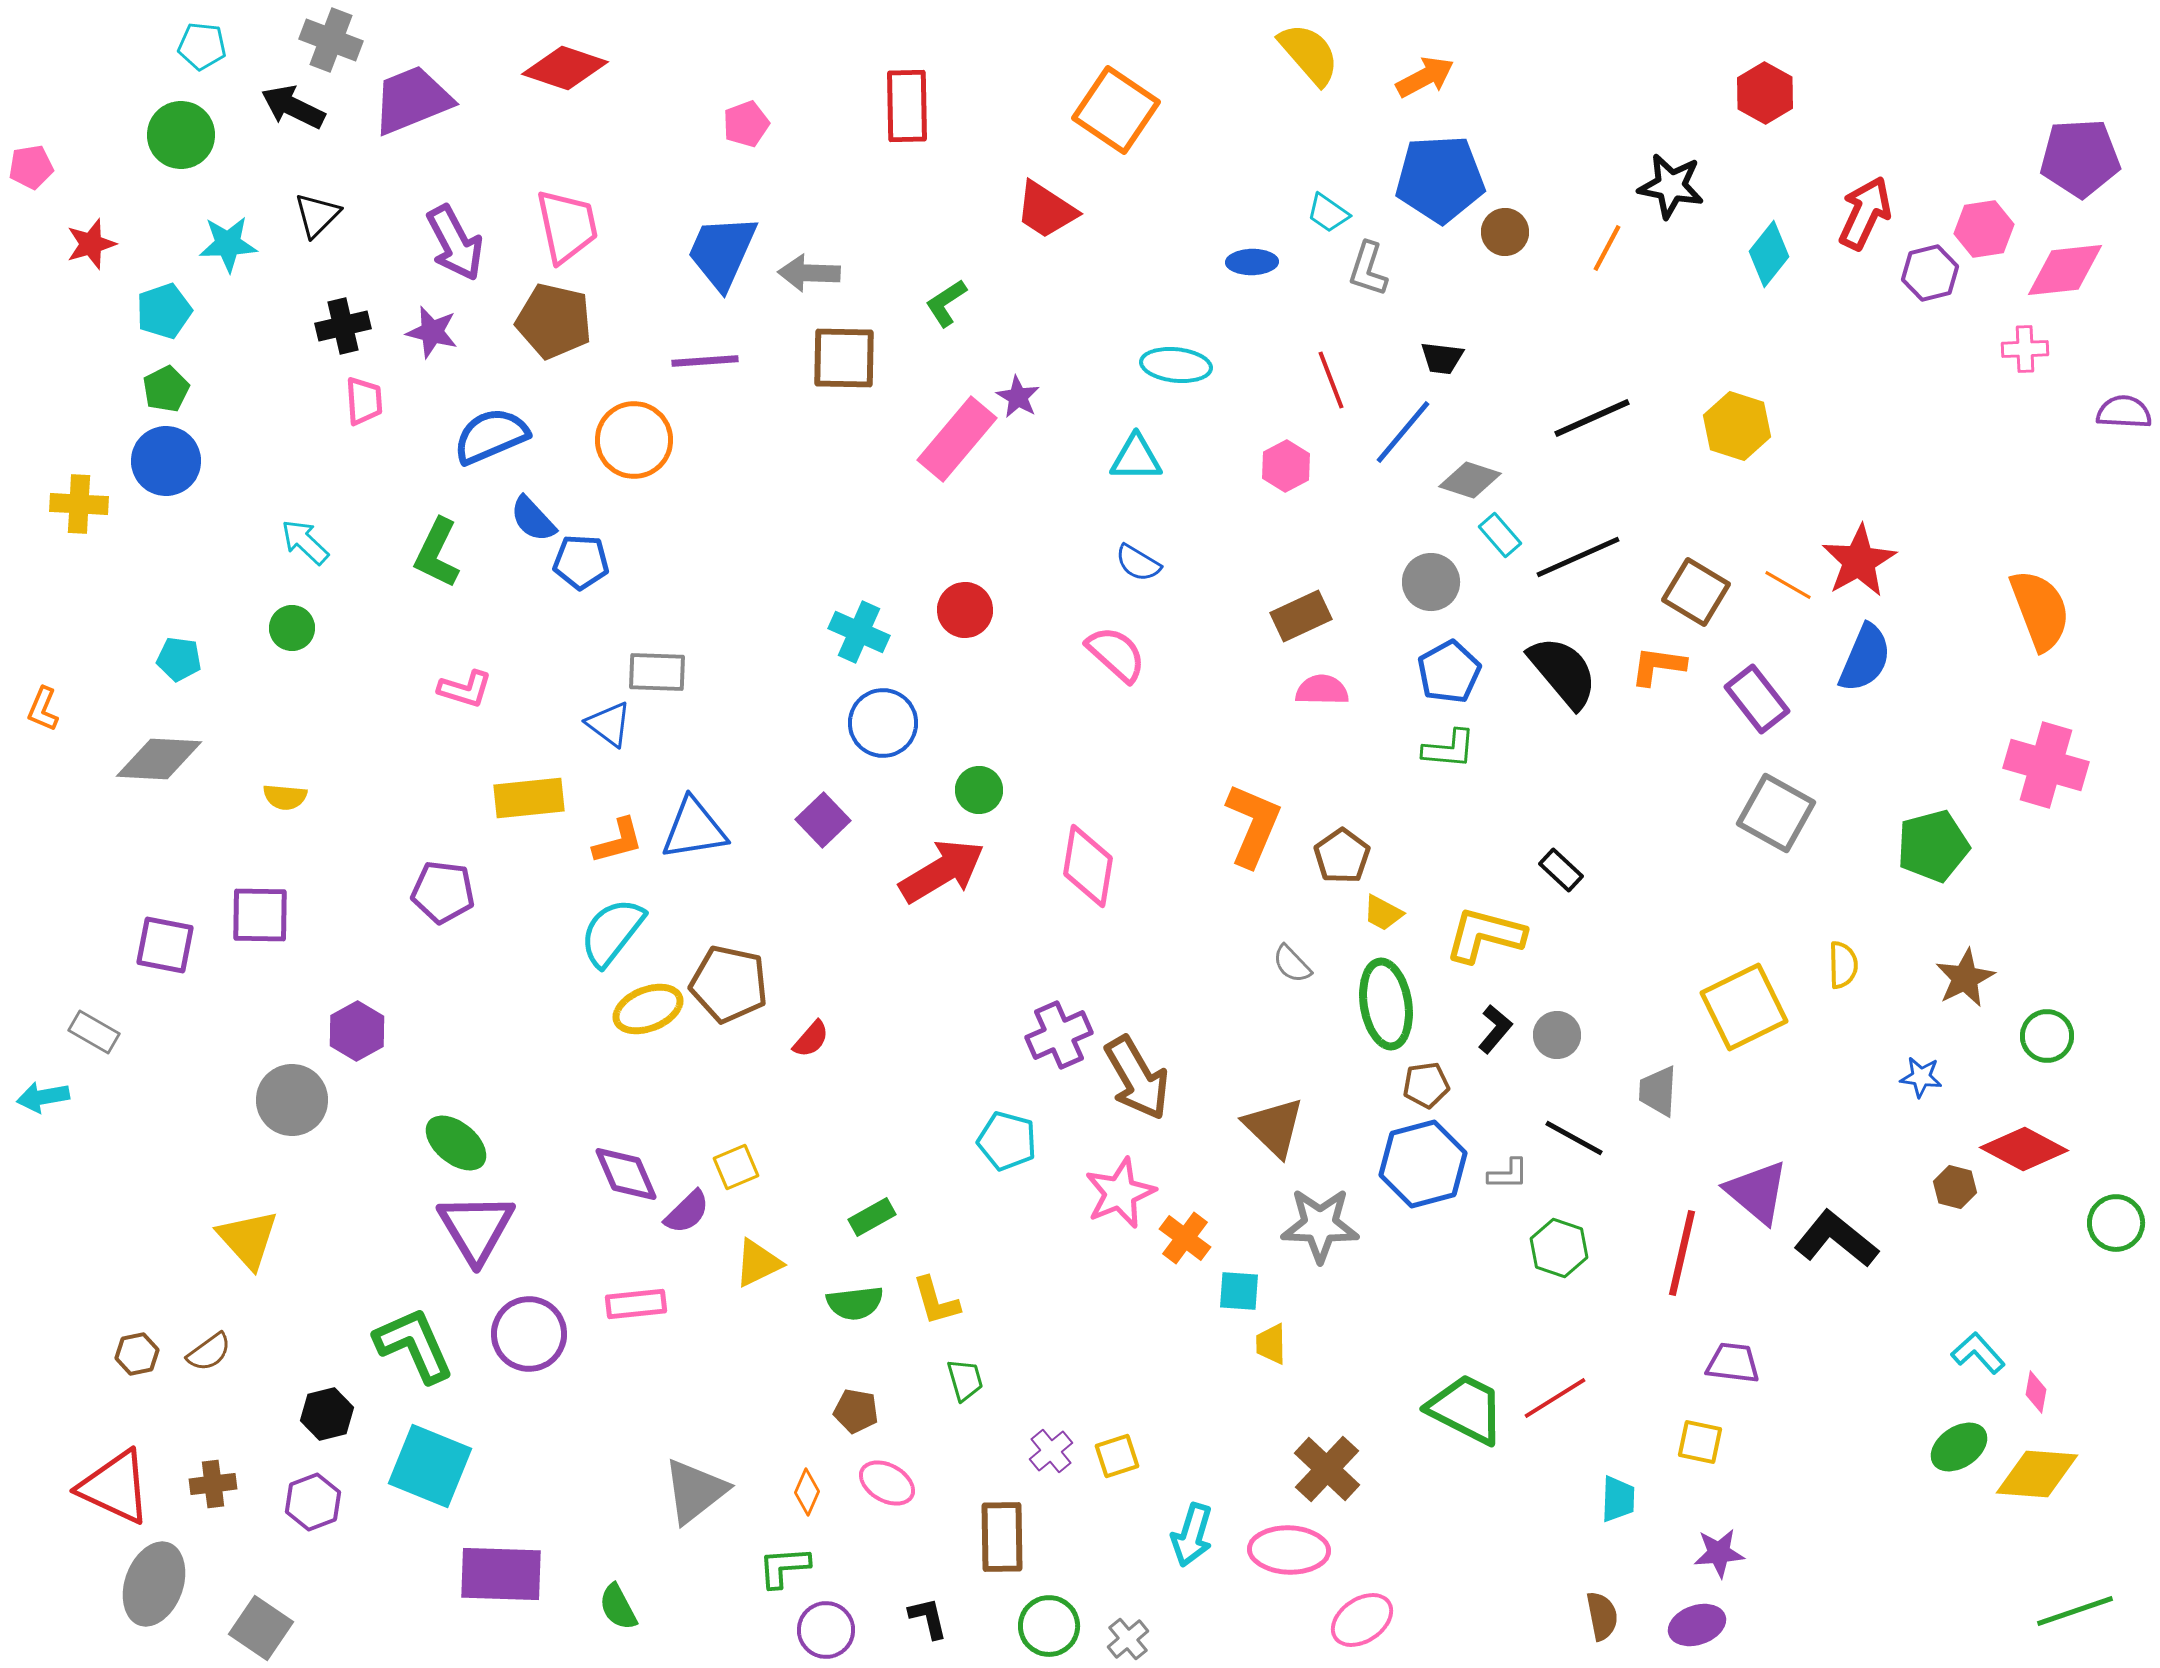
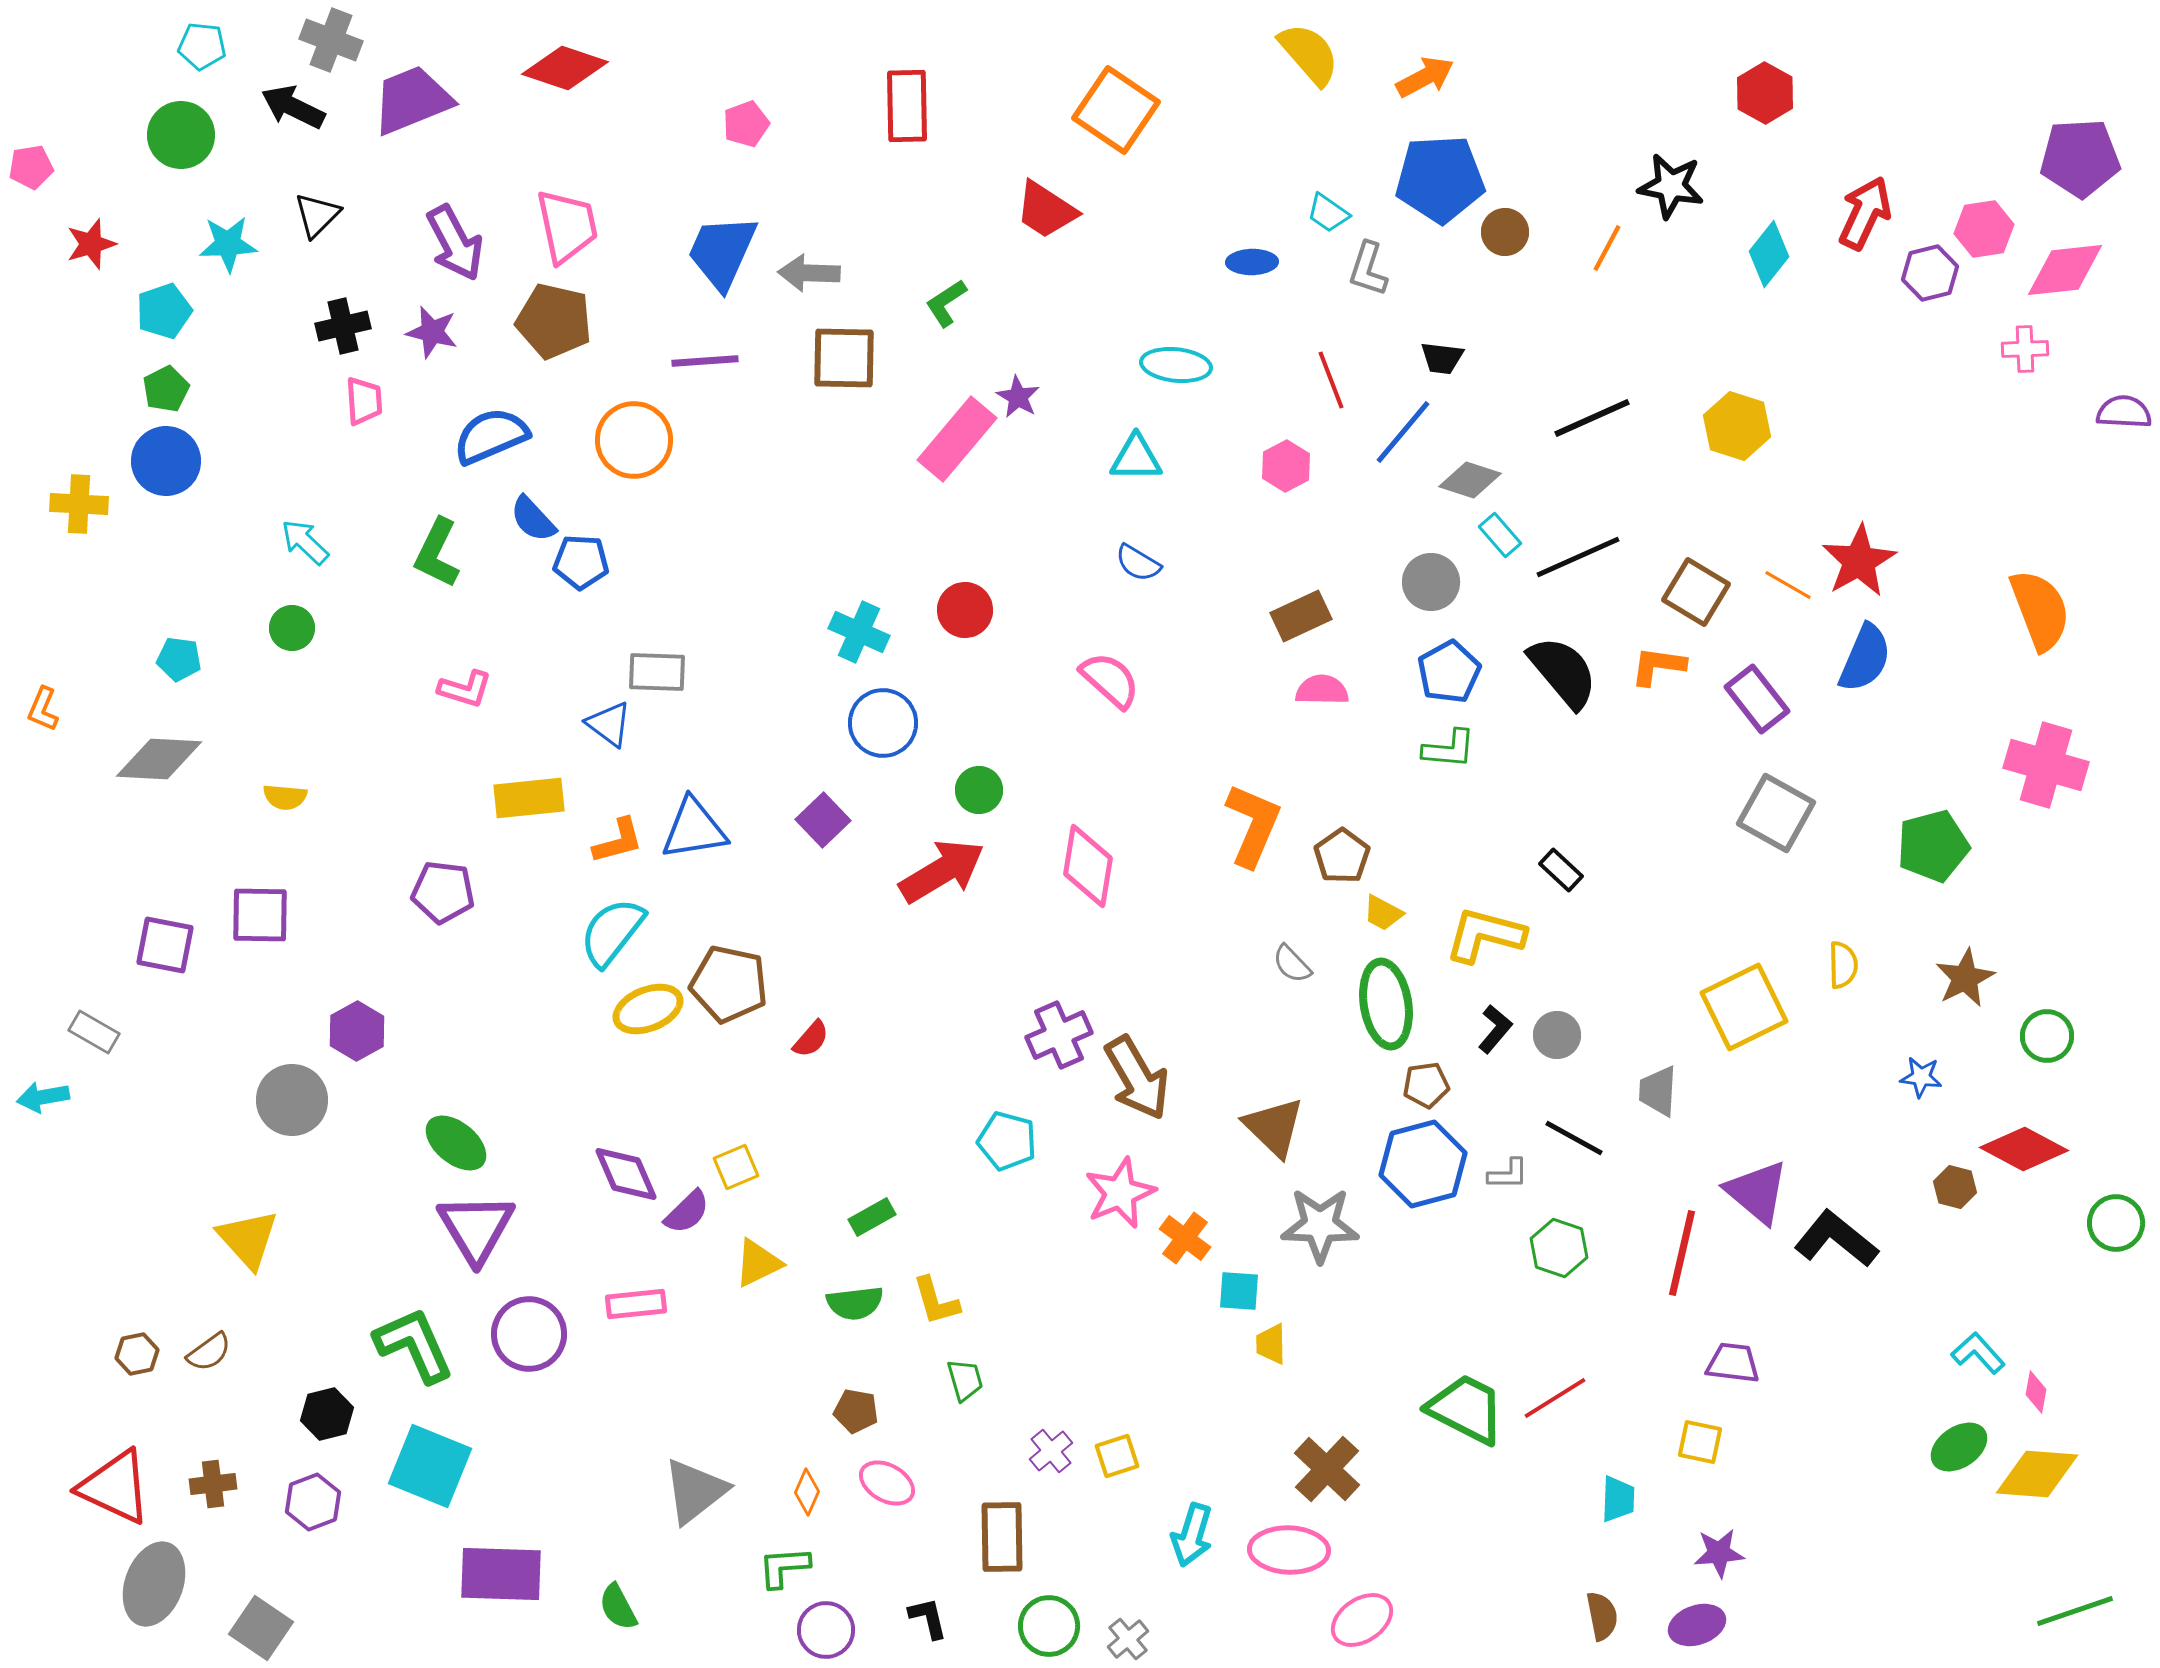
pink semicircle at (1116, 654): moved 6 px left, 26 px down
